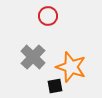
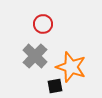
red circle: moved 5 px left, 8 px down
gray cross: moved 2 px right, 1 px up
